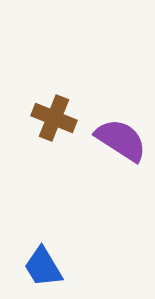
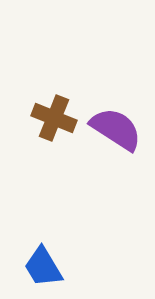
purple semicircle: moved 5 px left, 11 px up
